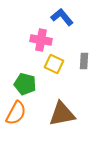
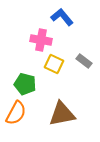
gray rectangle: rotated 56 degrees counterclockwise
